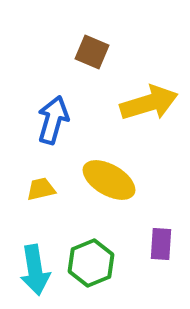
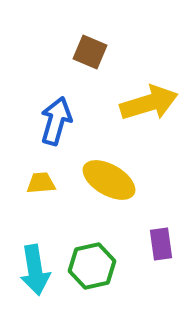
brown square: moved 2 px left
blue arrow: moved 3 px right, 1 px down
yellow trapezoid: moved 6 px up; rotated 8 degrees clockwise
purple rectangle: rotated 12 degrees counterclockwise
green hexagon: moved 1 px right, 3 px down; rotated 9 degrees clockwise
